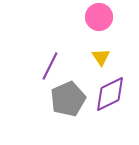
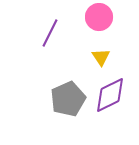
purple line: moved 33 px up
purple diamond: moved 1 px down
